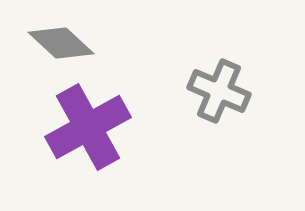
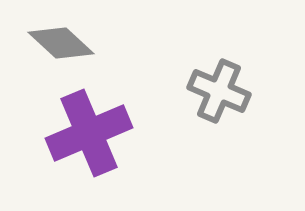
purple cross: moved 1 px right, 6 px down; rotated 6 degrees clockwise
